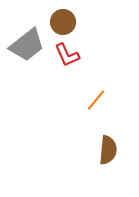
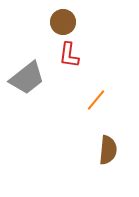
gray trapezoid: moved 33 px down
red L-shape: moved 2 px right; rotated 32 degrees clockwise
